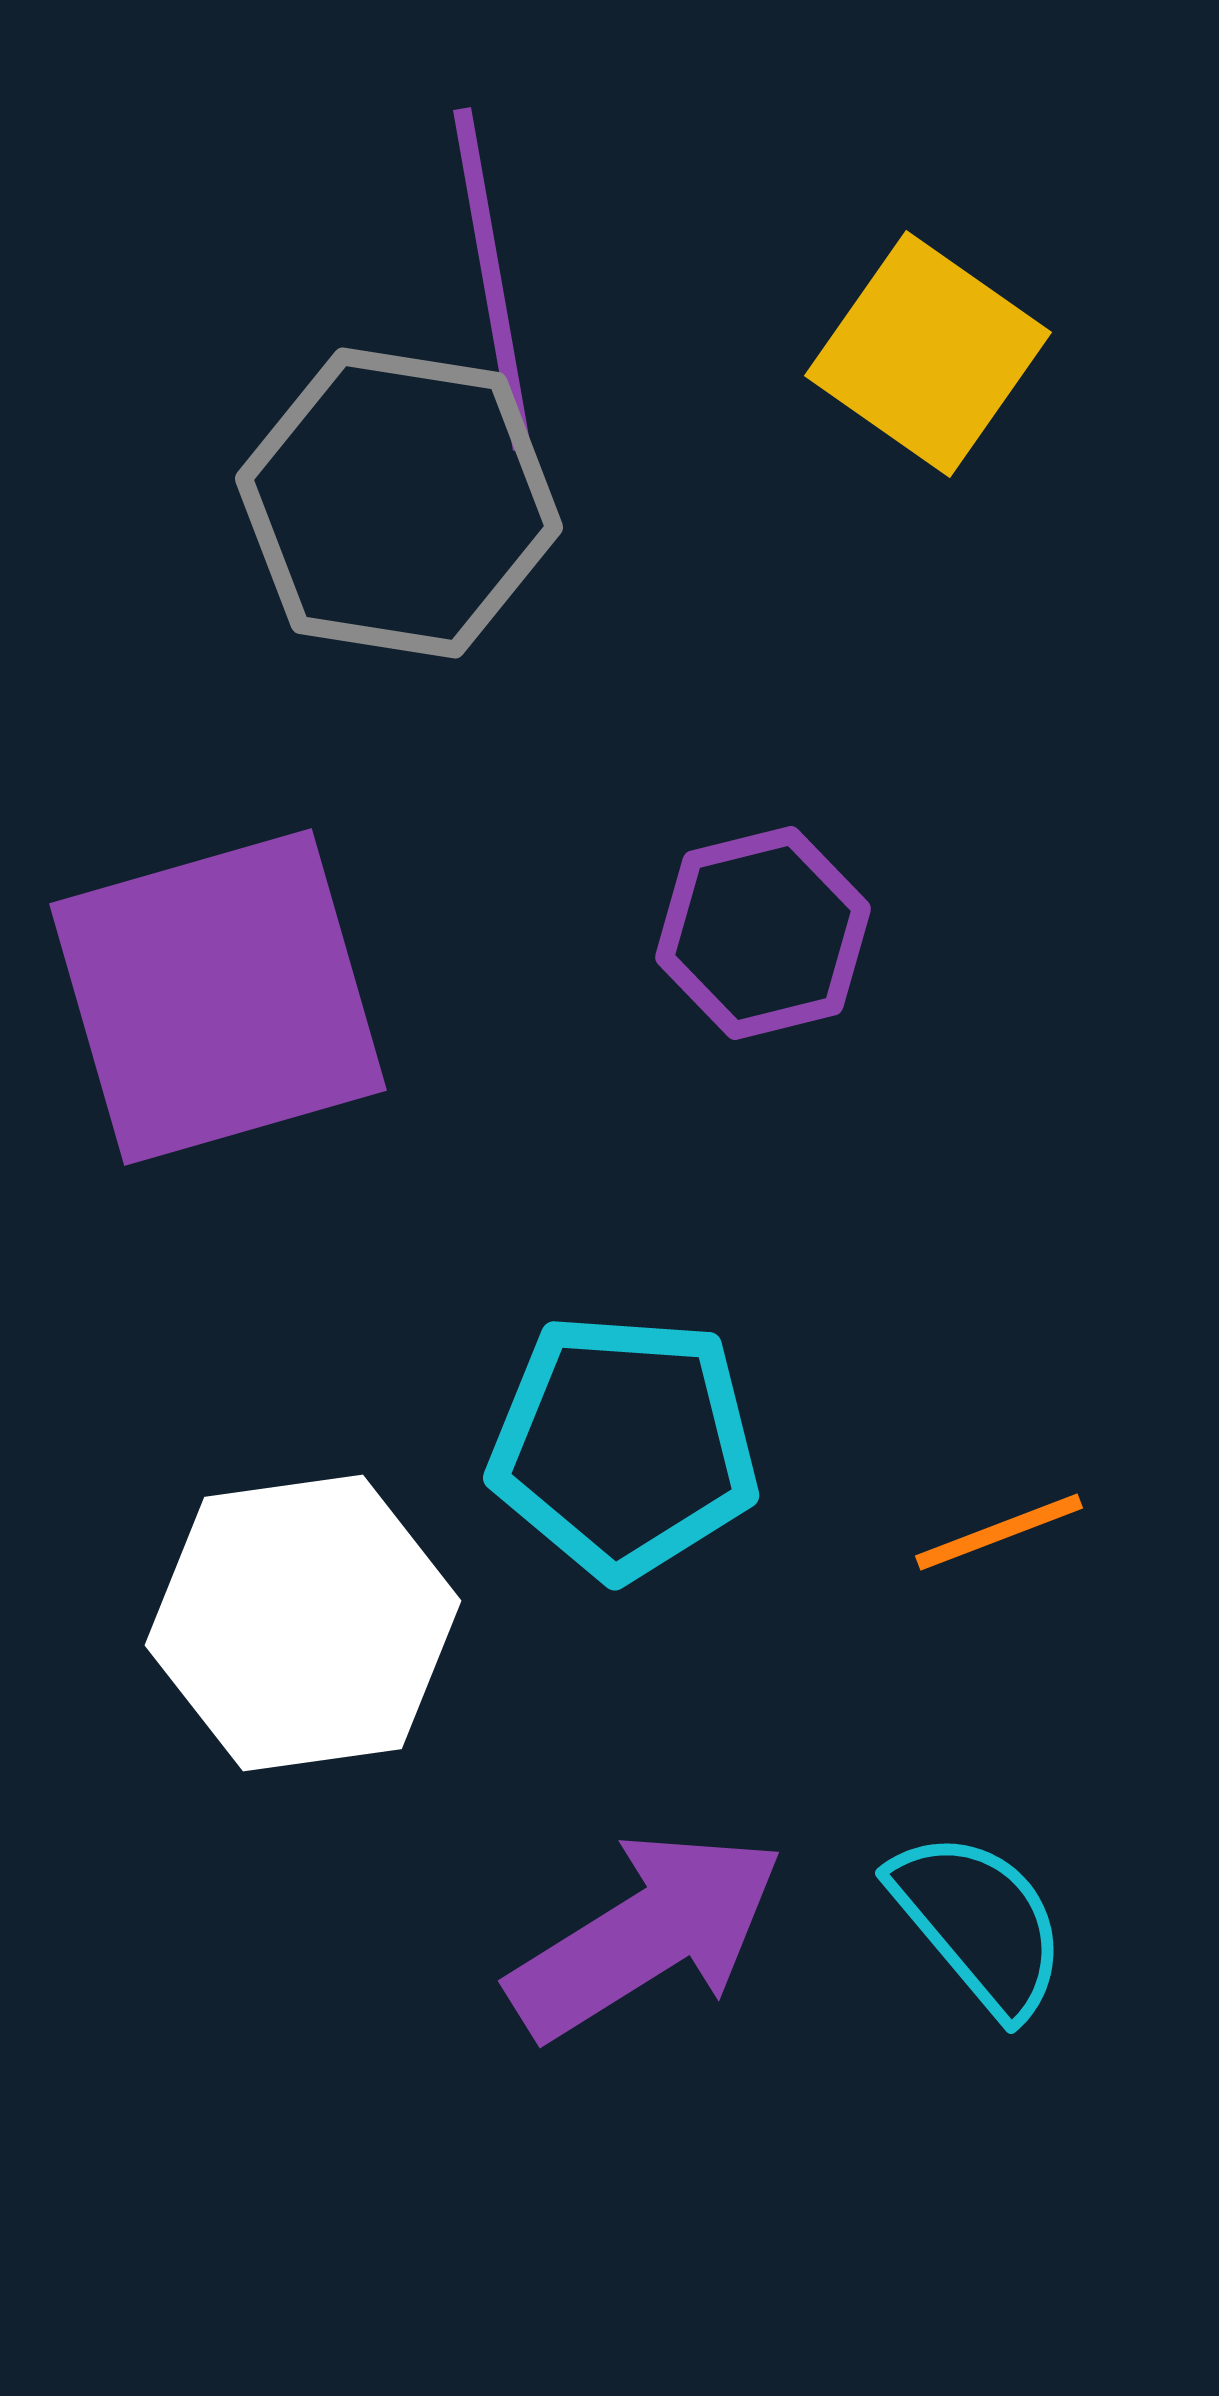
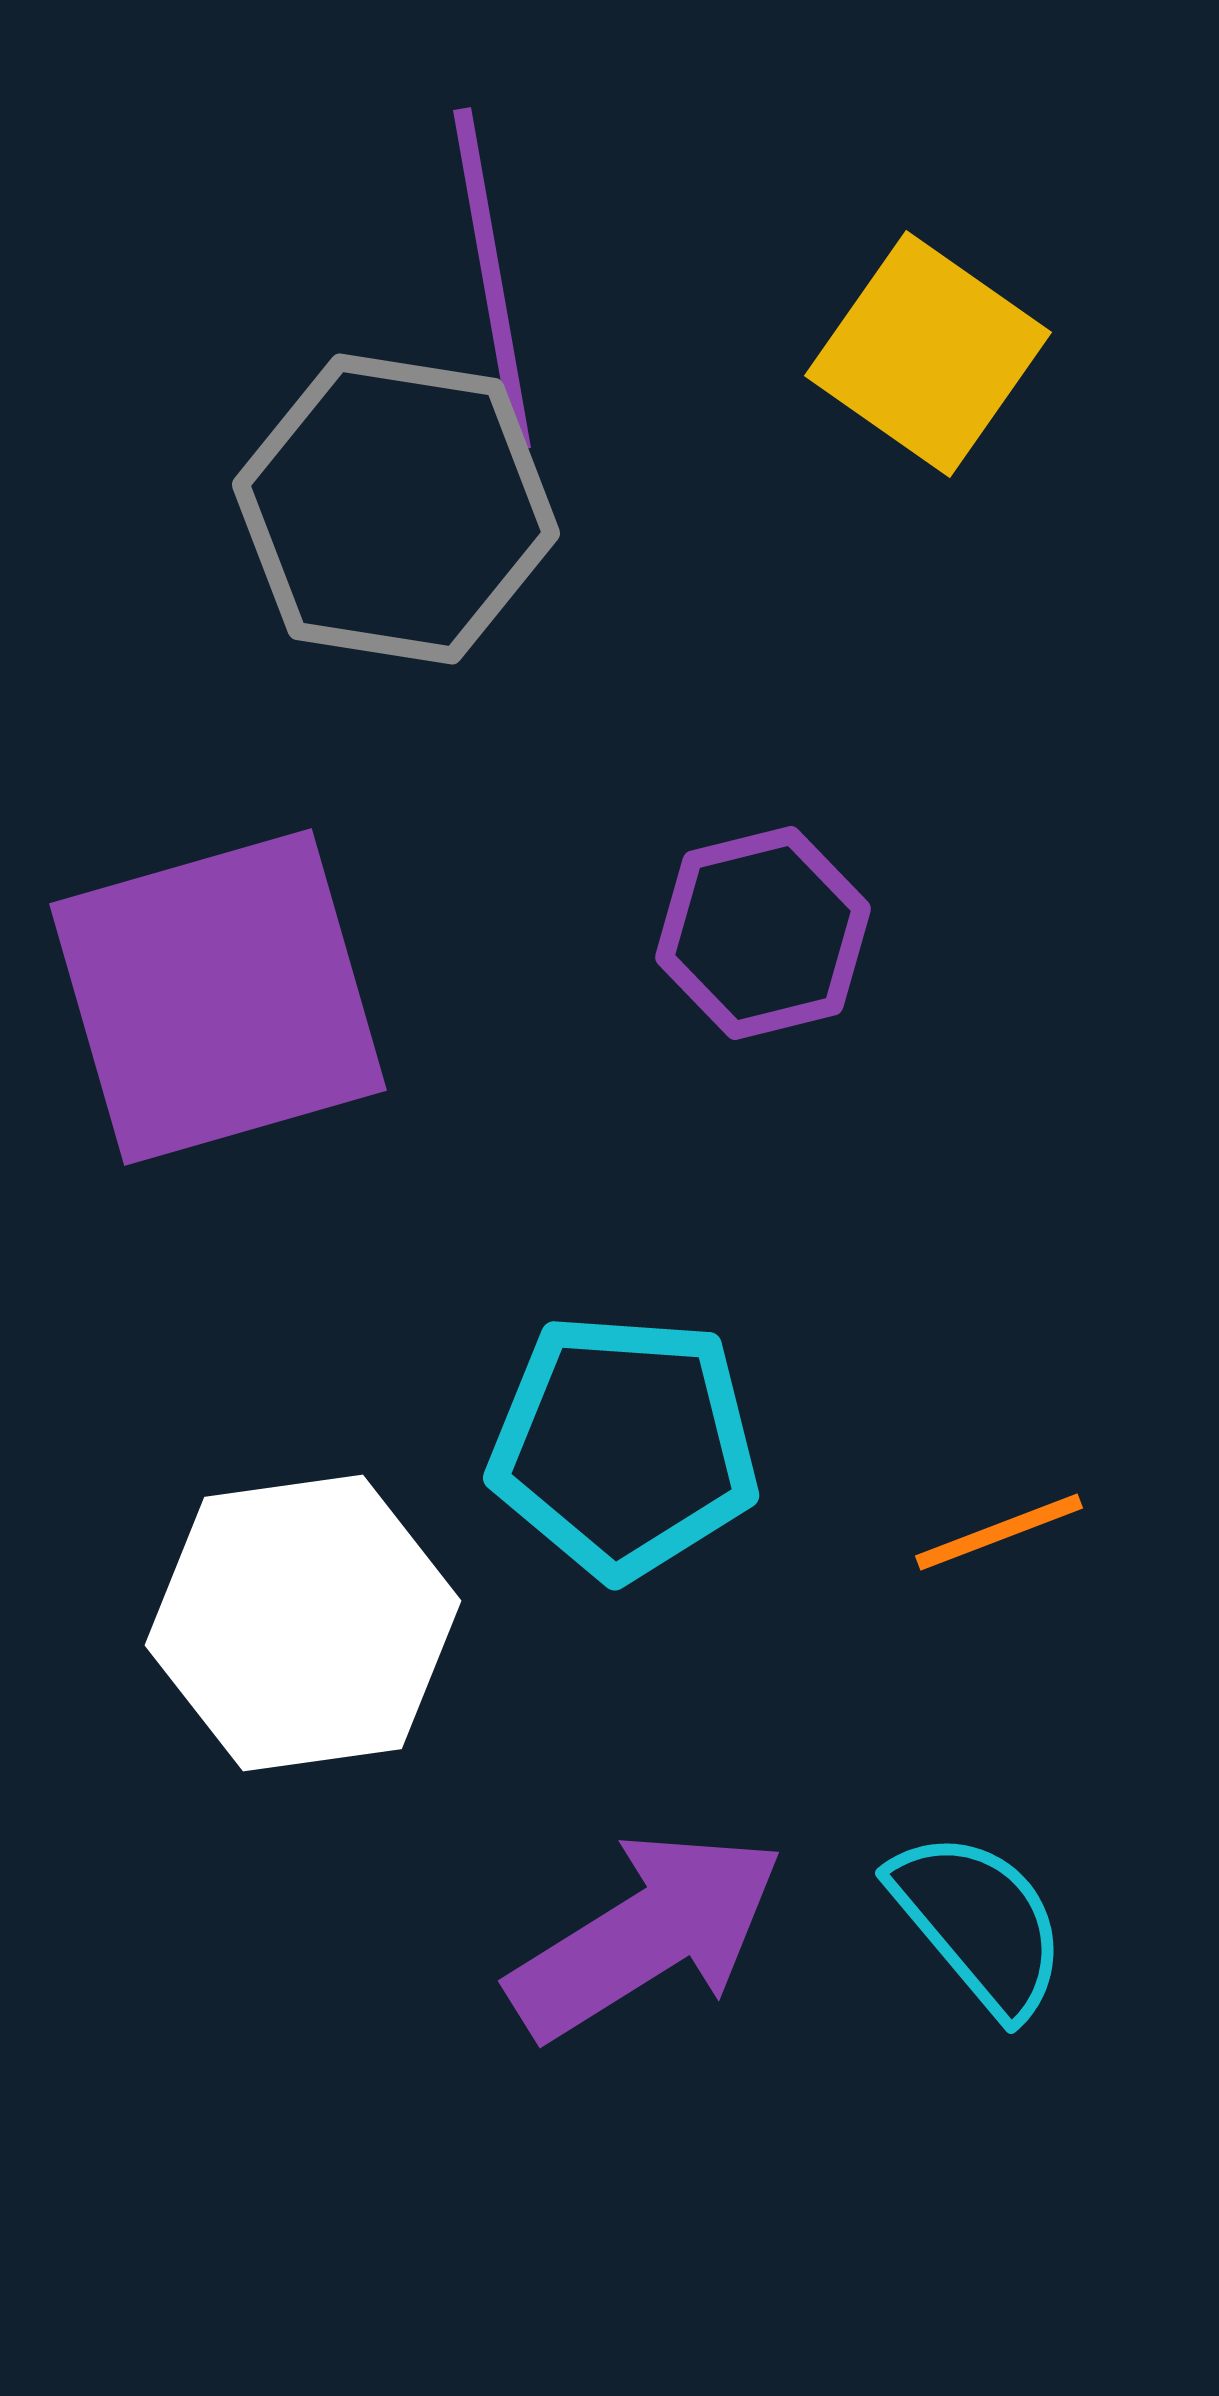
gray hexagon: moved 3 px left, 6 px down
